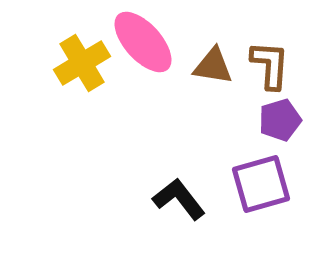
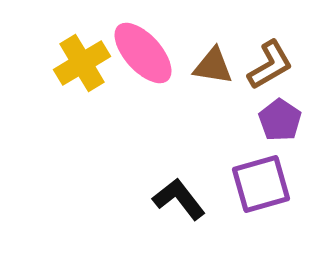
pink ellipse: moved 11 px down
brown L-shape: rotated 56 degrees clockwise
purple pentagon: rotated 21 degrees counterclockwise
